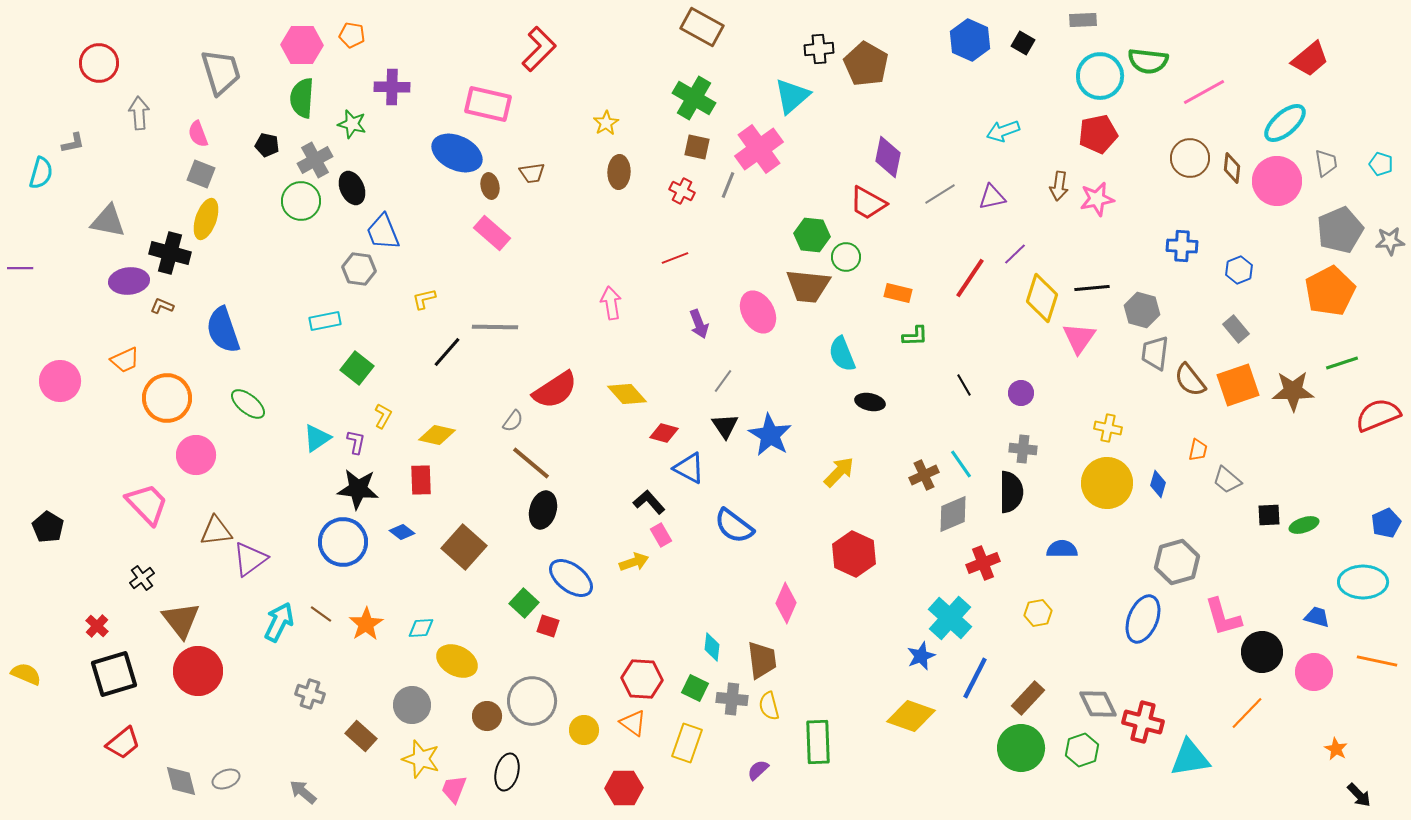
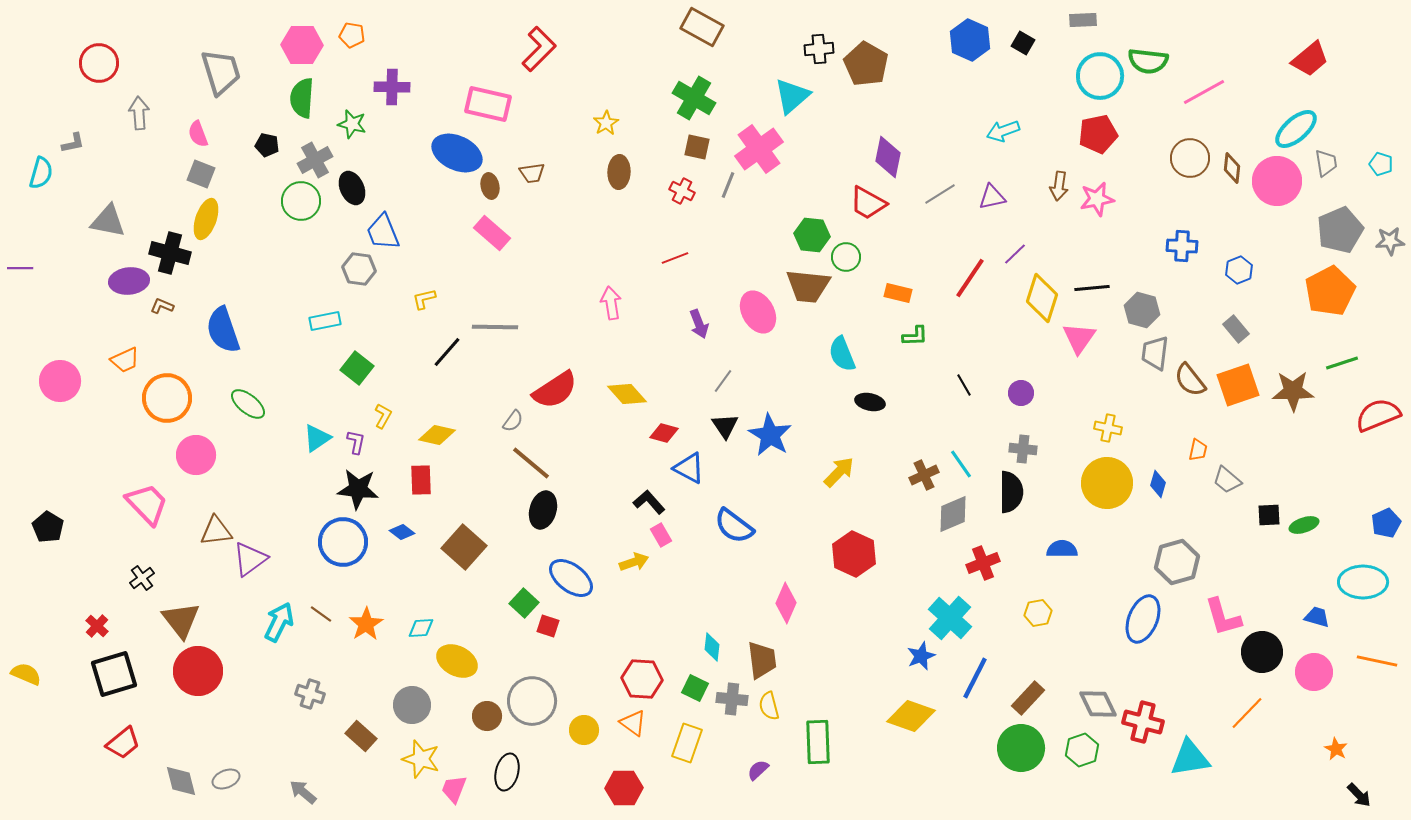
cyan ellipse at (1285, 123): moved 11 px right, 6 px down
